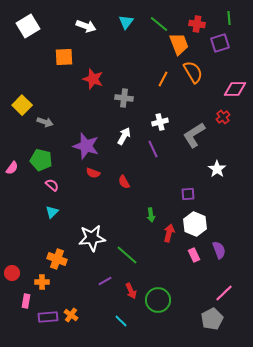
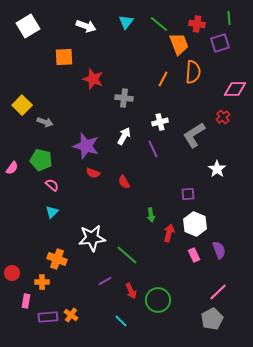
orange semicircle at (193, 72): rotated 35 degrees clockwise
pink line at (224, 293): moved 6 px left, 1 px up
